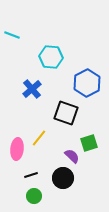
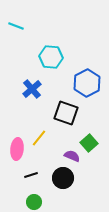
cyan line: moved 4 px right, 9 px up
green square: rotated 24 degrees counterclockwise
purple semicircle: rotated 21 degrees counterclockwise
green circle: moved 6 px down
